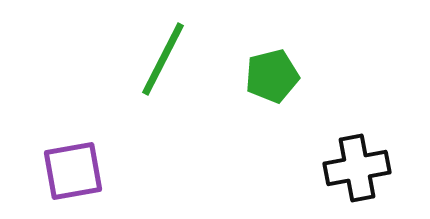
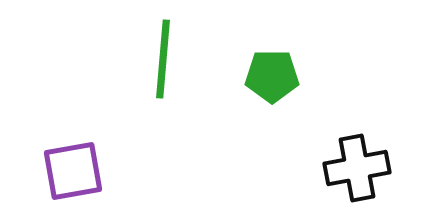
green line: rotated 22 degrees counterclockwise
green pentagon: rotated 14 degrees clockwise
